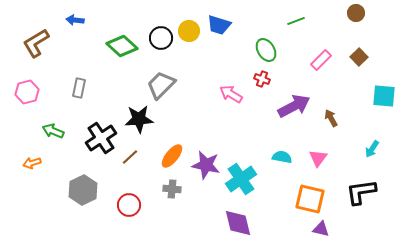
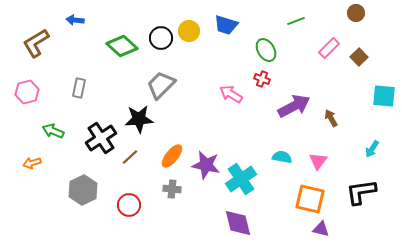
blue trapezoid: moved 7 px right
pink rectangle: moved 8 px right, 12 px up
pink triangle: moved 3 px down
